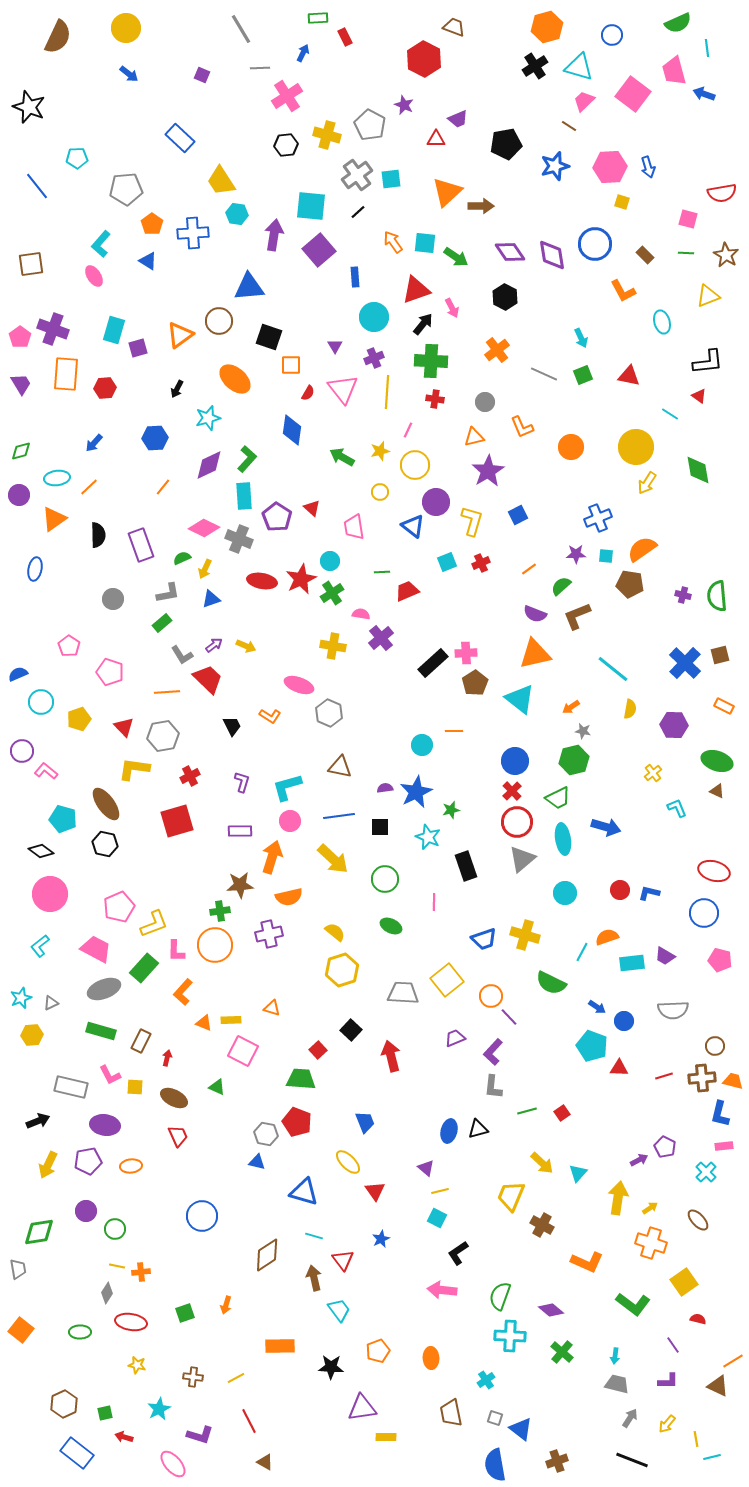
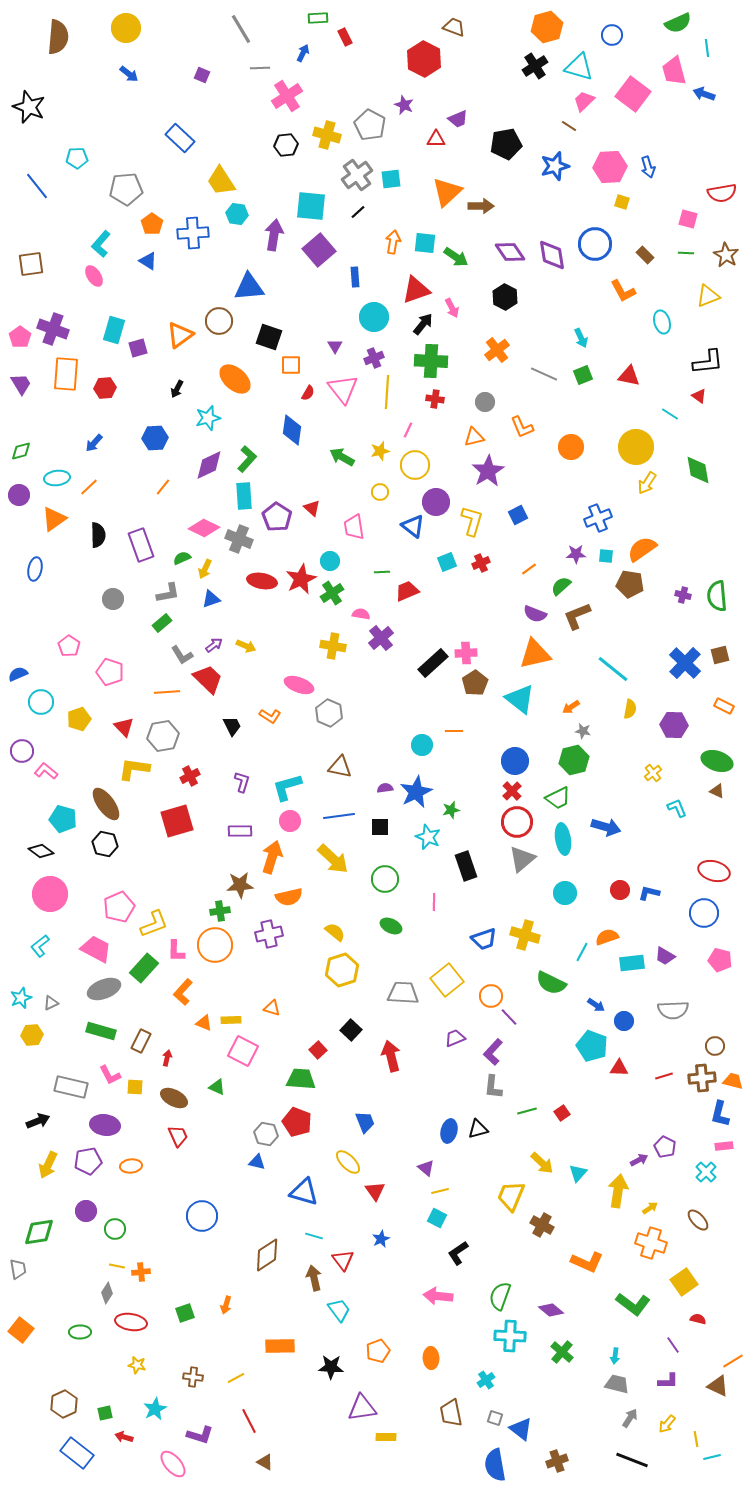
brown semicircle at (58, 37): rotated 20 degrees counterclockwise
orange arrow at (393, 242): rotated 45 degrees clockwise
blue arrow at (597, 1007): moved 1 px left, 2 px up
yellow arrow at (618, 1198): moved 7 px up
pink arrow at (442, 1290): moved 4 px left, 6 px down
cyan star at (159, 1409): moved 4 px left
